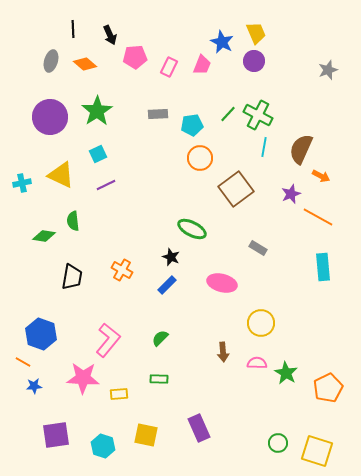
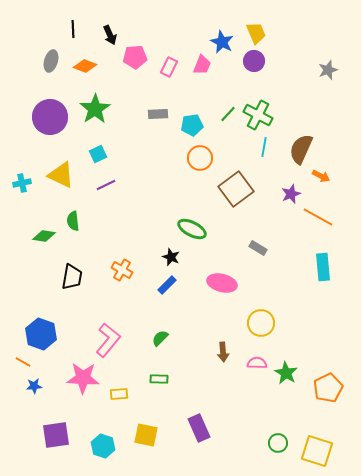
orange diamond at (85, 64): moved 2 px down; rotated 20 degrees counterclockwise
green star at (97, 111): moved 2 px left, 2 px up
